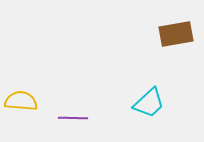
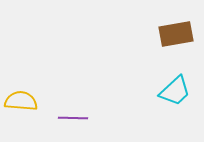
cyan trapezoid: moved 26 px right, 12 px up
